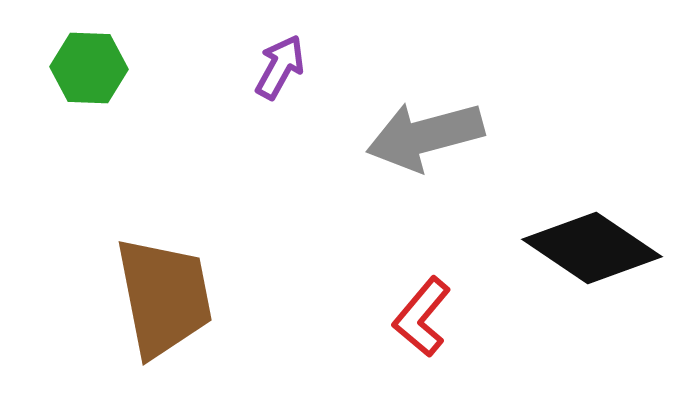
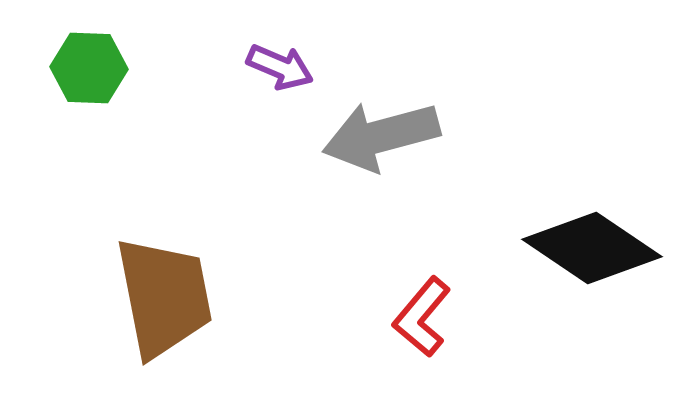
purple arrow: rotated 84 degrees clockwise
gray arrow: moved 44 px left
